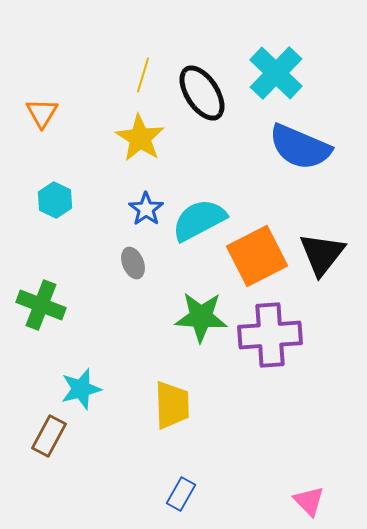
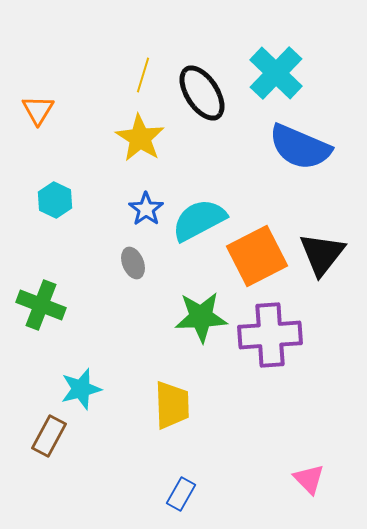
orange triangle: moved 4 px left, 3 px up
green star: rotated 6 degrees counterclockwise
pink triangle: moved 22 px up
